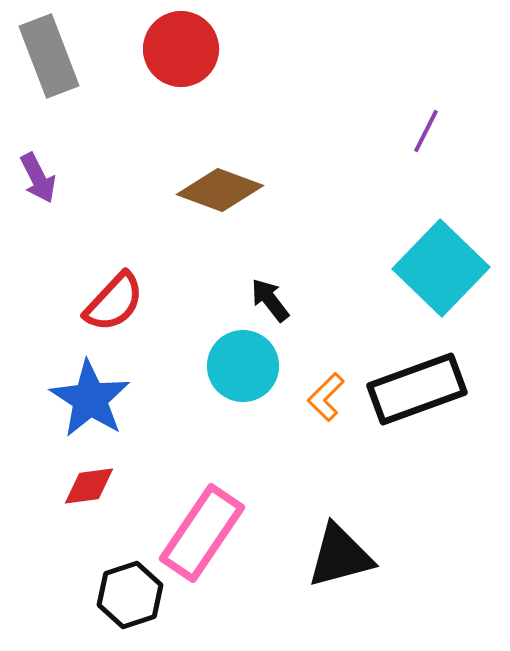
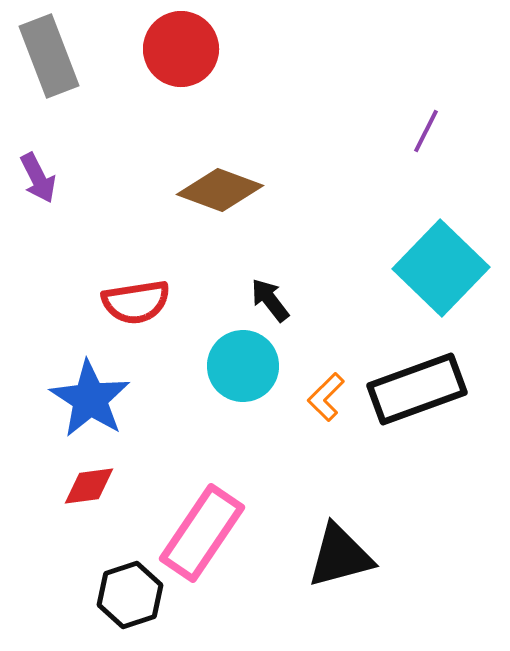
red semicircle: moved 22 px right; rotated 38 degrees clockwise
